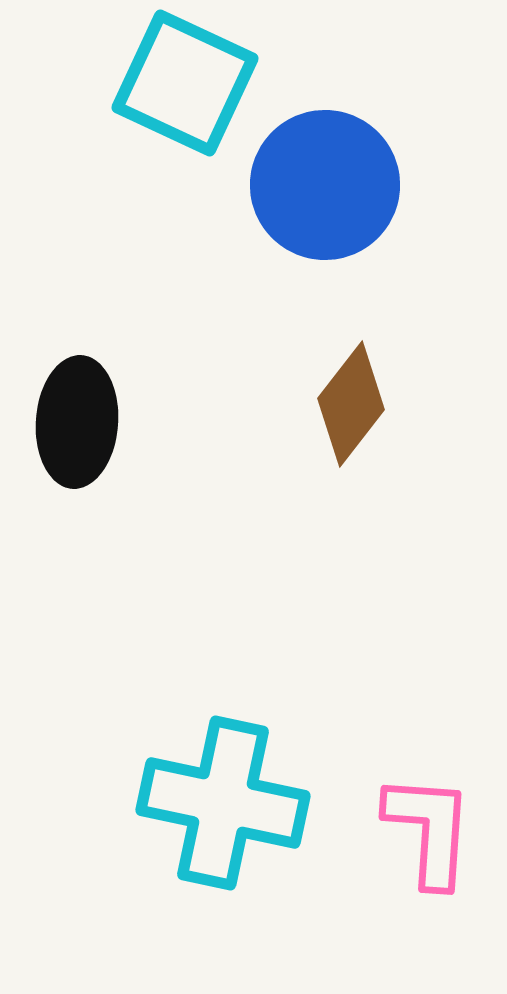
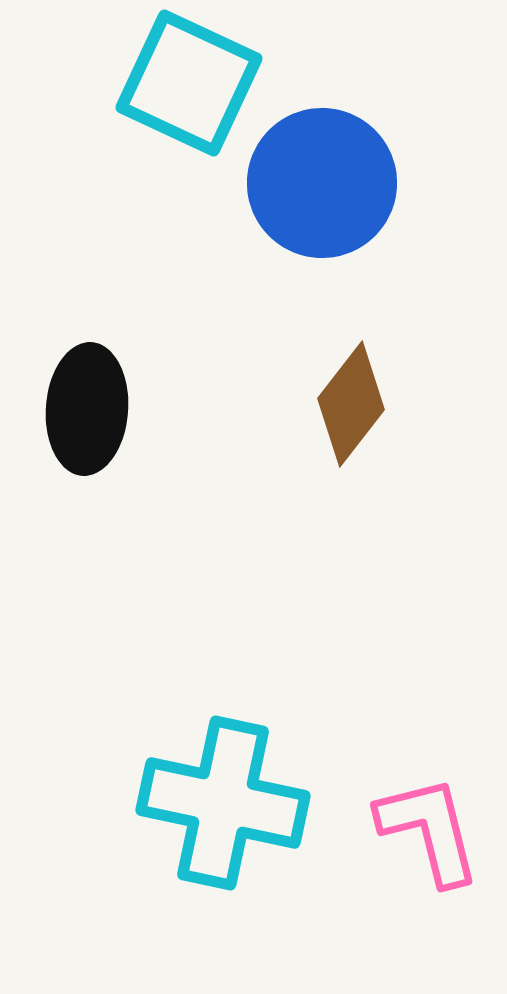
cyan square: moved 4 px right
blue circle: moved 3 px left, 2 px up
black ellipse: moved 10 px right, 13 px up
pink L-shape: rotated 18 degrees counterclockwise
